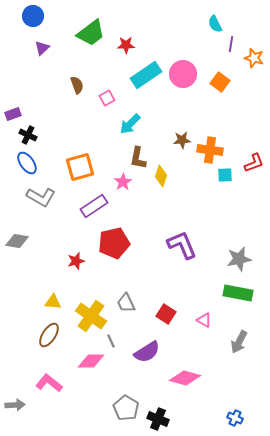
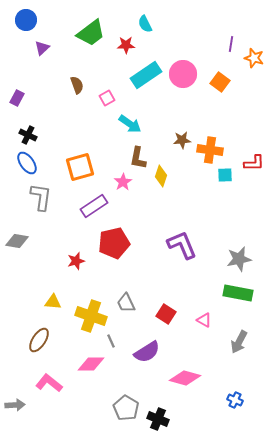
blue circle at (33, 16): moved 7 px left, 4 px down
cyan semicircle at (215, 24): moved 70 px left
purple rectangle at (13, 114): moved 4 px right, 16 px up; rotated 42 degrees counterclockwise
cyan arrow at (130, 124): rotated 100 degrees counterclockwise
red L-shape at (254, 163): rotated 20 degrees clockwise
gray L-shape at (41, 197): rotated 112 degrees counterclockwise
yellow cross at (91, 316): rotated 16 degrees counterclockwise
brown ellipse at (49, 335): moved 10 px left, 5 px down
pink diamond at (91, 361): moved 3 px down
blue cross at (235, 418): moved 18 px up
